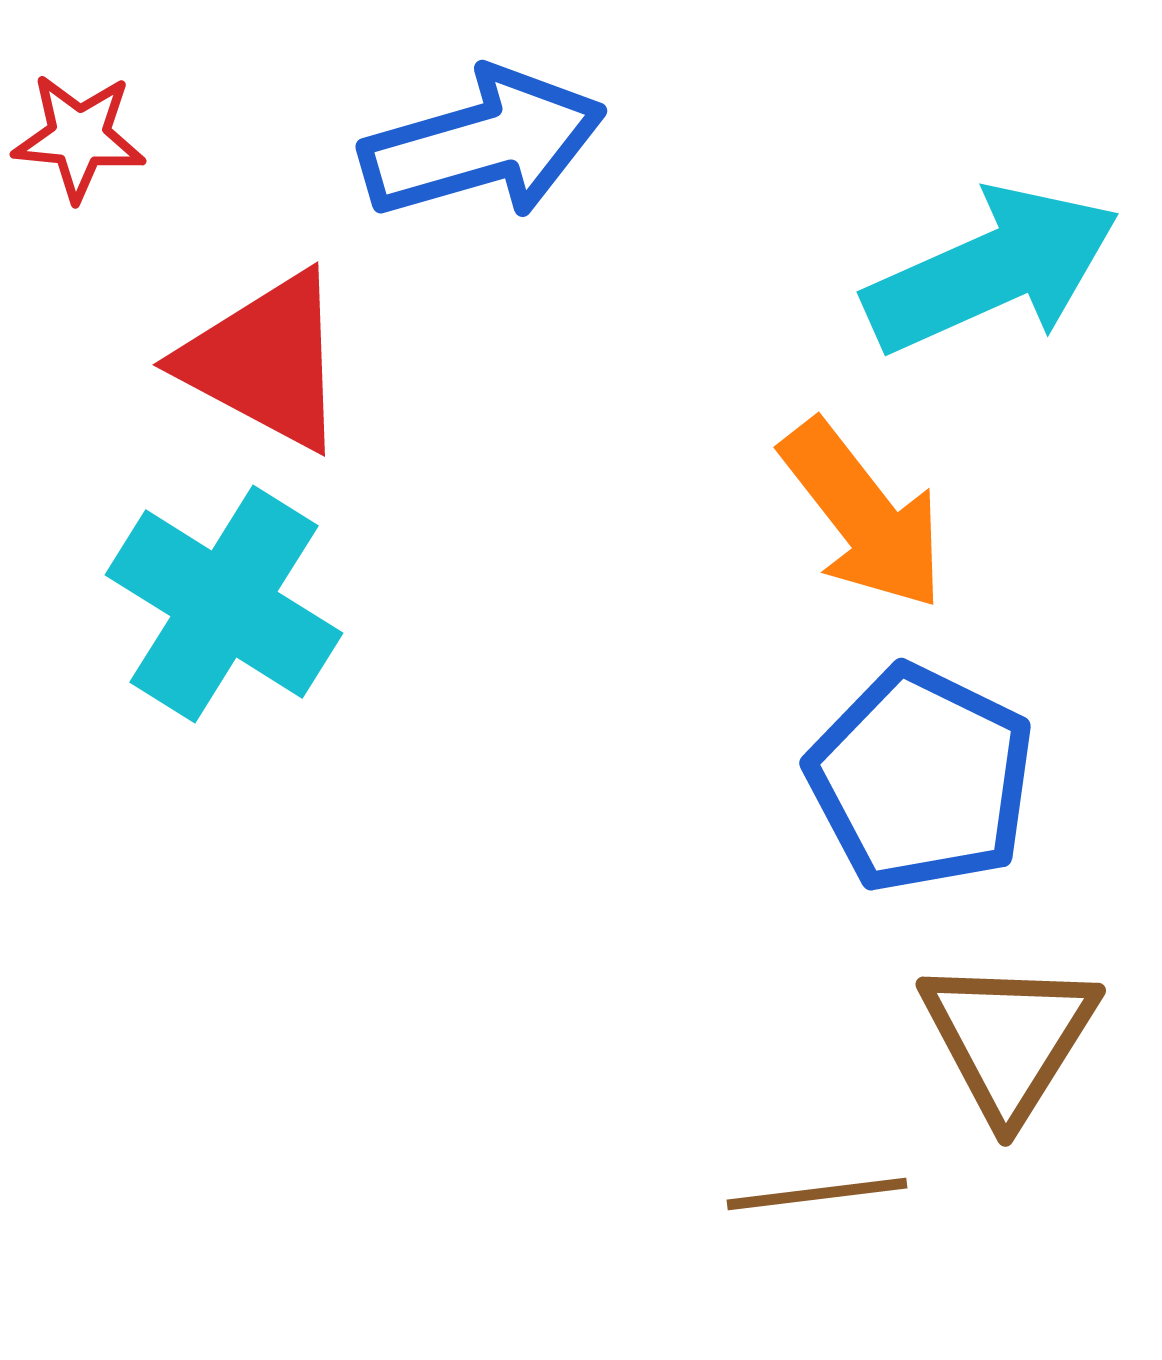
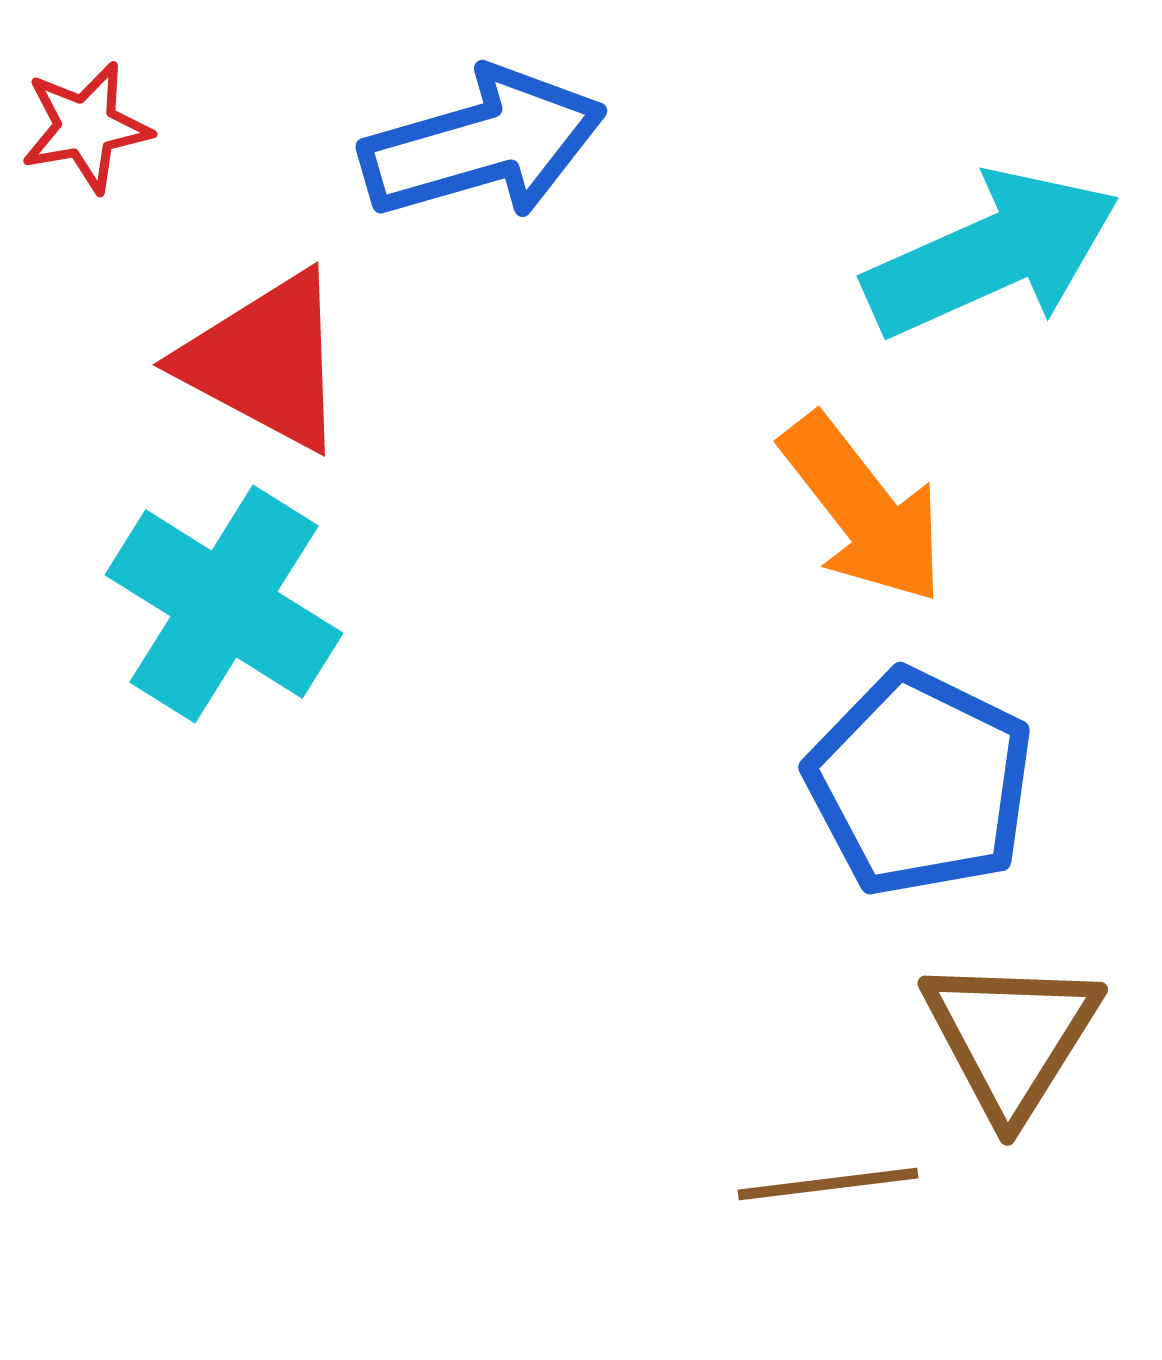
red star: moved 7 px right, 10 px up; rotated 15 degrees counterclockwise
cyan arrow: moved 16 px up
orange arrow: moved 6 px up
blue pentagon: moved 1 px left, 4 px down
brown triangle: moved 2 px right, 1 px up
brown line: moved 11 px right, 10 px up
